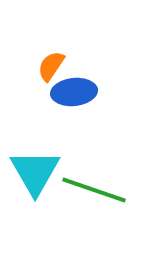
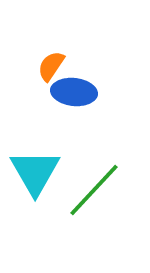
blue ellipse: rotated 12 degrees clockwise
green line: rotated 66 degrees counterclockwise
